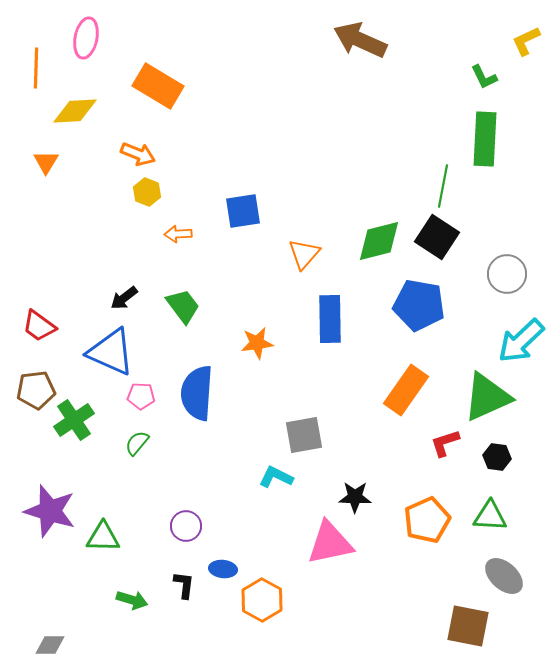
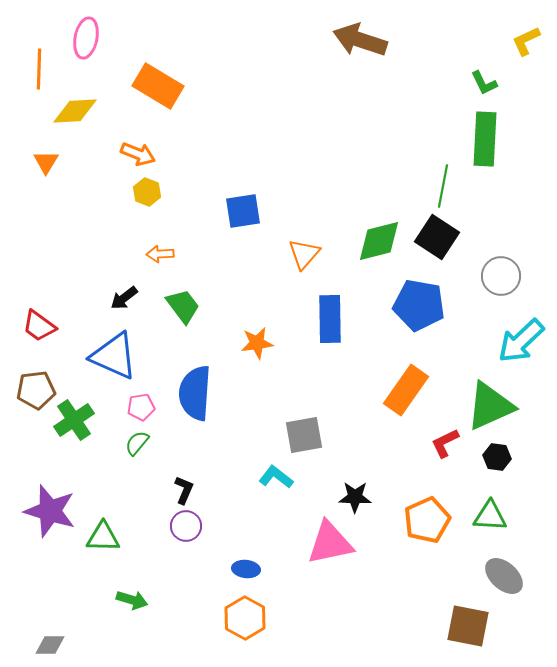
brown arrow at (360, 40): rotated 6 degrees counterclockwise
orange line at (36, 68): moved 3 px right, 1 px down
green L-shape at (484, 77): moved 6 px down
orange arrow at (178, 234): moved 18 px left, 20 px down
gray circle at (507, 274): moved 6 px left, 2 px down
blue triangle at (111, 352): moved 3 px right, 4 px down
blue semicircle at (197, 393): moved 2 px left
pink pentagon at (141, 396): moved 11 px down; rotated 12 degrees counterclockwise
green triangle at (487, 397): moved 3 px right, 9 px down
red L-shape at (445, 443): rotated 8 degrees counterclockwise
cyan L-shape at (276, 477): rotated 12 degrees clockwise
blue ellipse at (223, 569): moved 23 px right
black L-shape at (184, 585): moved 95 px up; rotated 16 degrees clockwise
orange hexagon at (262, 600): moved 17 px left, 18 px down
